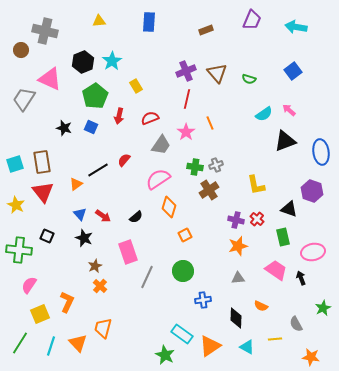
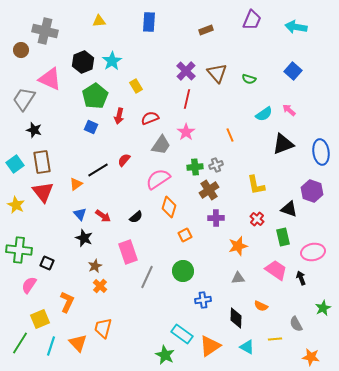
purple cross at (186, 71): rotated 24 degrees counterclockwise
blue square at (293, 71): rotated 12 degrees counterclockwise
orange line at (210, 123): moved 20 px right, 12 px down
black star at (64, 128): moved 30 px left, 2 px down
black triangle at (285, 141): moved 2 px left, 3 px down
cyan square at (15, 164): rotated 18 degrees counterclockwise
green cross at (195, 167): rotated 14 degrees counterclockwise
purple cross at (236, 220): moved 20 px left, 2 px up; rotated 14 degrees counterclockwise
black square at (47, 236): moved 27 px down
yellow square at (40, 314): moved 5 px down
